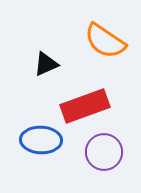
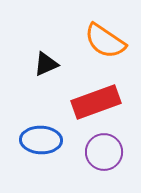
red rectangle: moved 11 px right, 4 px up
